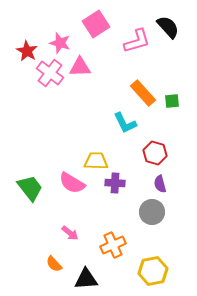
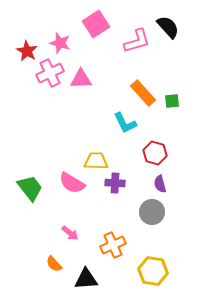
pink triangle: moved 1 px right, 12 px down
pink cross: rotated 28 degrees clockwise
yellow hexagon: rotated 20 degrees clockwise
